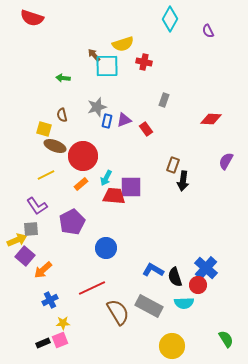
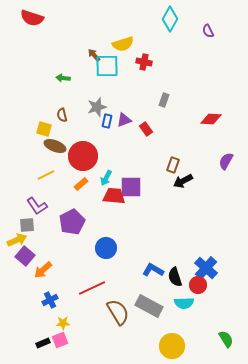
black arrow at (183, 181): rotated 54 degrees clockwise
gray square at (31, 229): moved 4 px left, 4 px up
